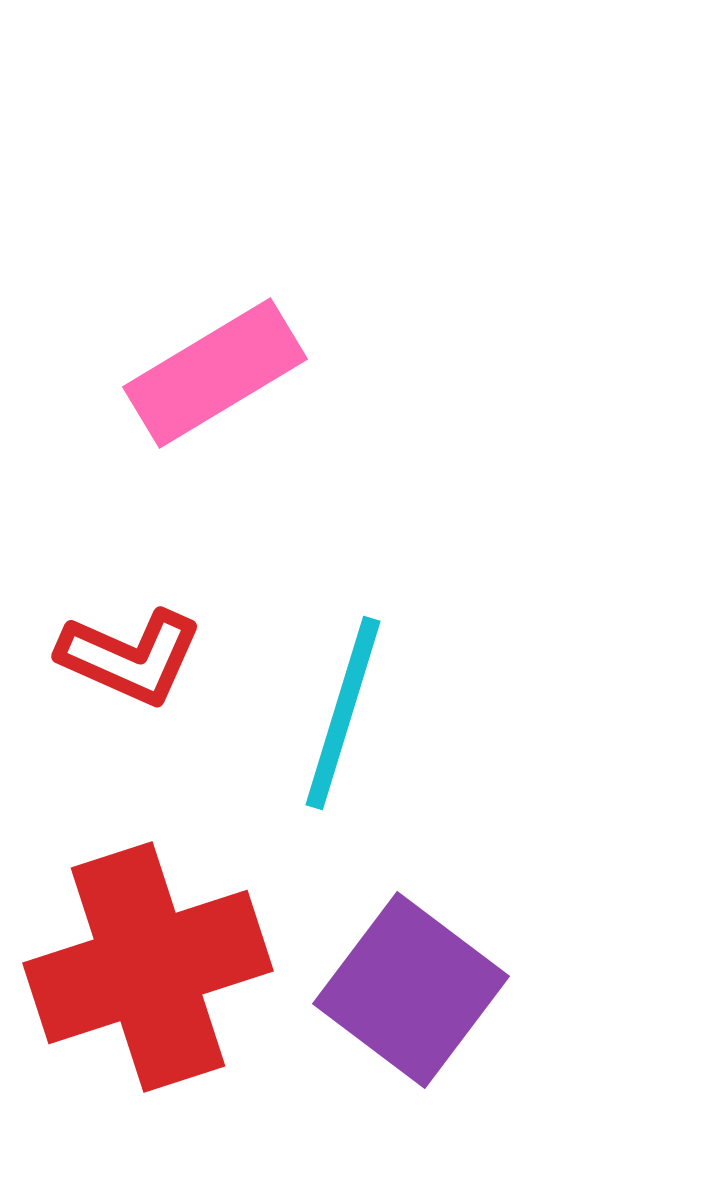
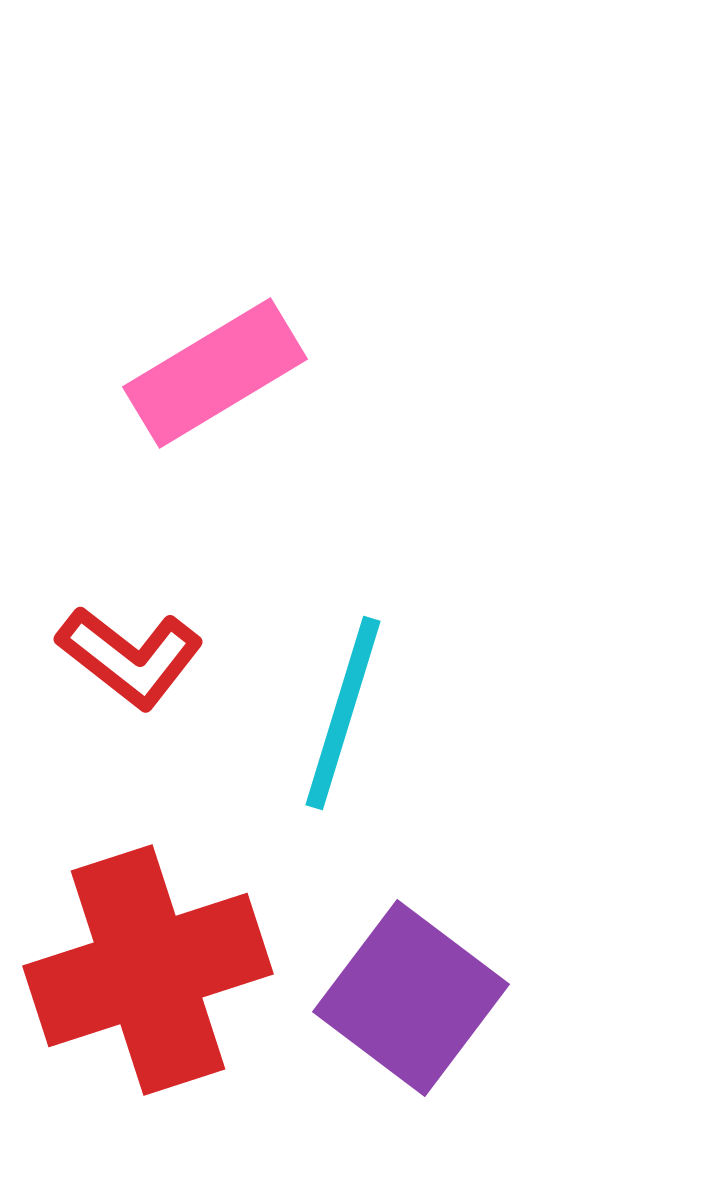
red L-shape: rotated 14 degrees clockwise
red cross: moved 3 px down
purple square: moved 8 px down
